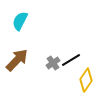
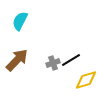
gray cross: rotated 16 degrees clockwise
yellow diamond: rotated 40 degrees clockwise
